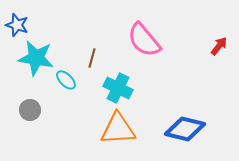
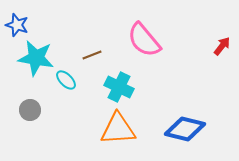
red arrow: moved 3 px right
brown line: moved 3 px up; rotated 54 degrees clockwise
cyan cross: moved 1 px right, 1 px up
